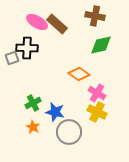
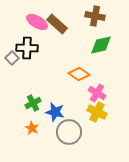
gray square: rotated 24 degrees counterclockwise
orange star: moved 1 px left, 1 px down
